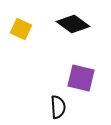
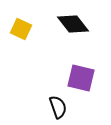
black diamond: rotated 16 degrees clockwise
black semicircle: rotated 15 degrees counterclockwise
